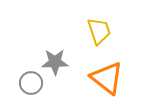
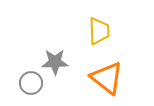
yellow trapezoid: rotated 16 degrees clockwise
